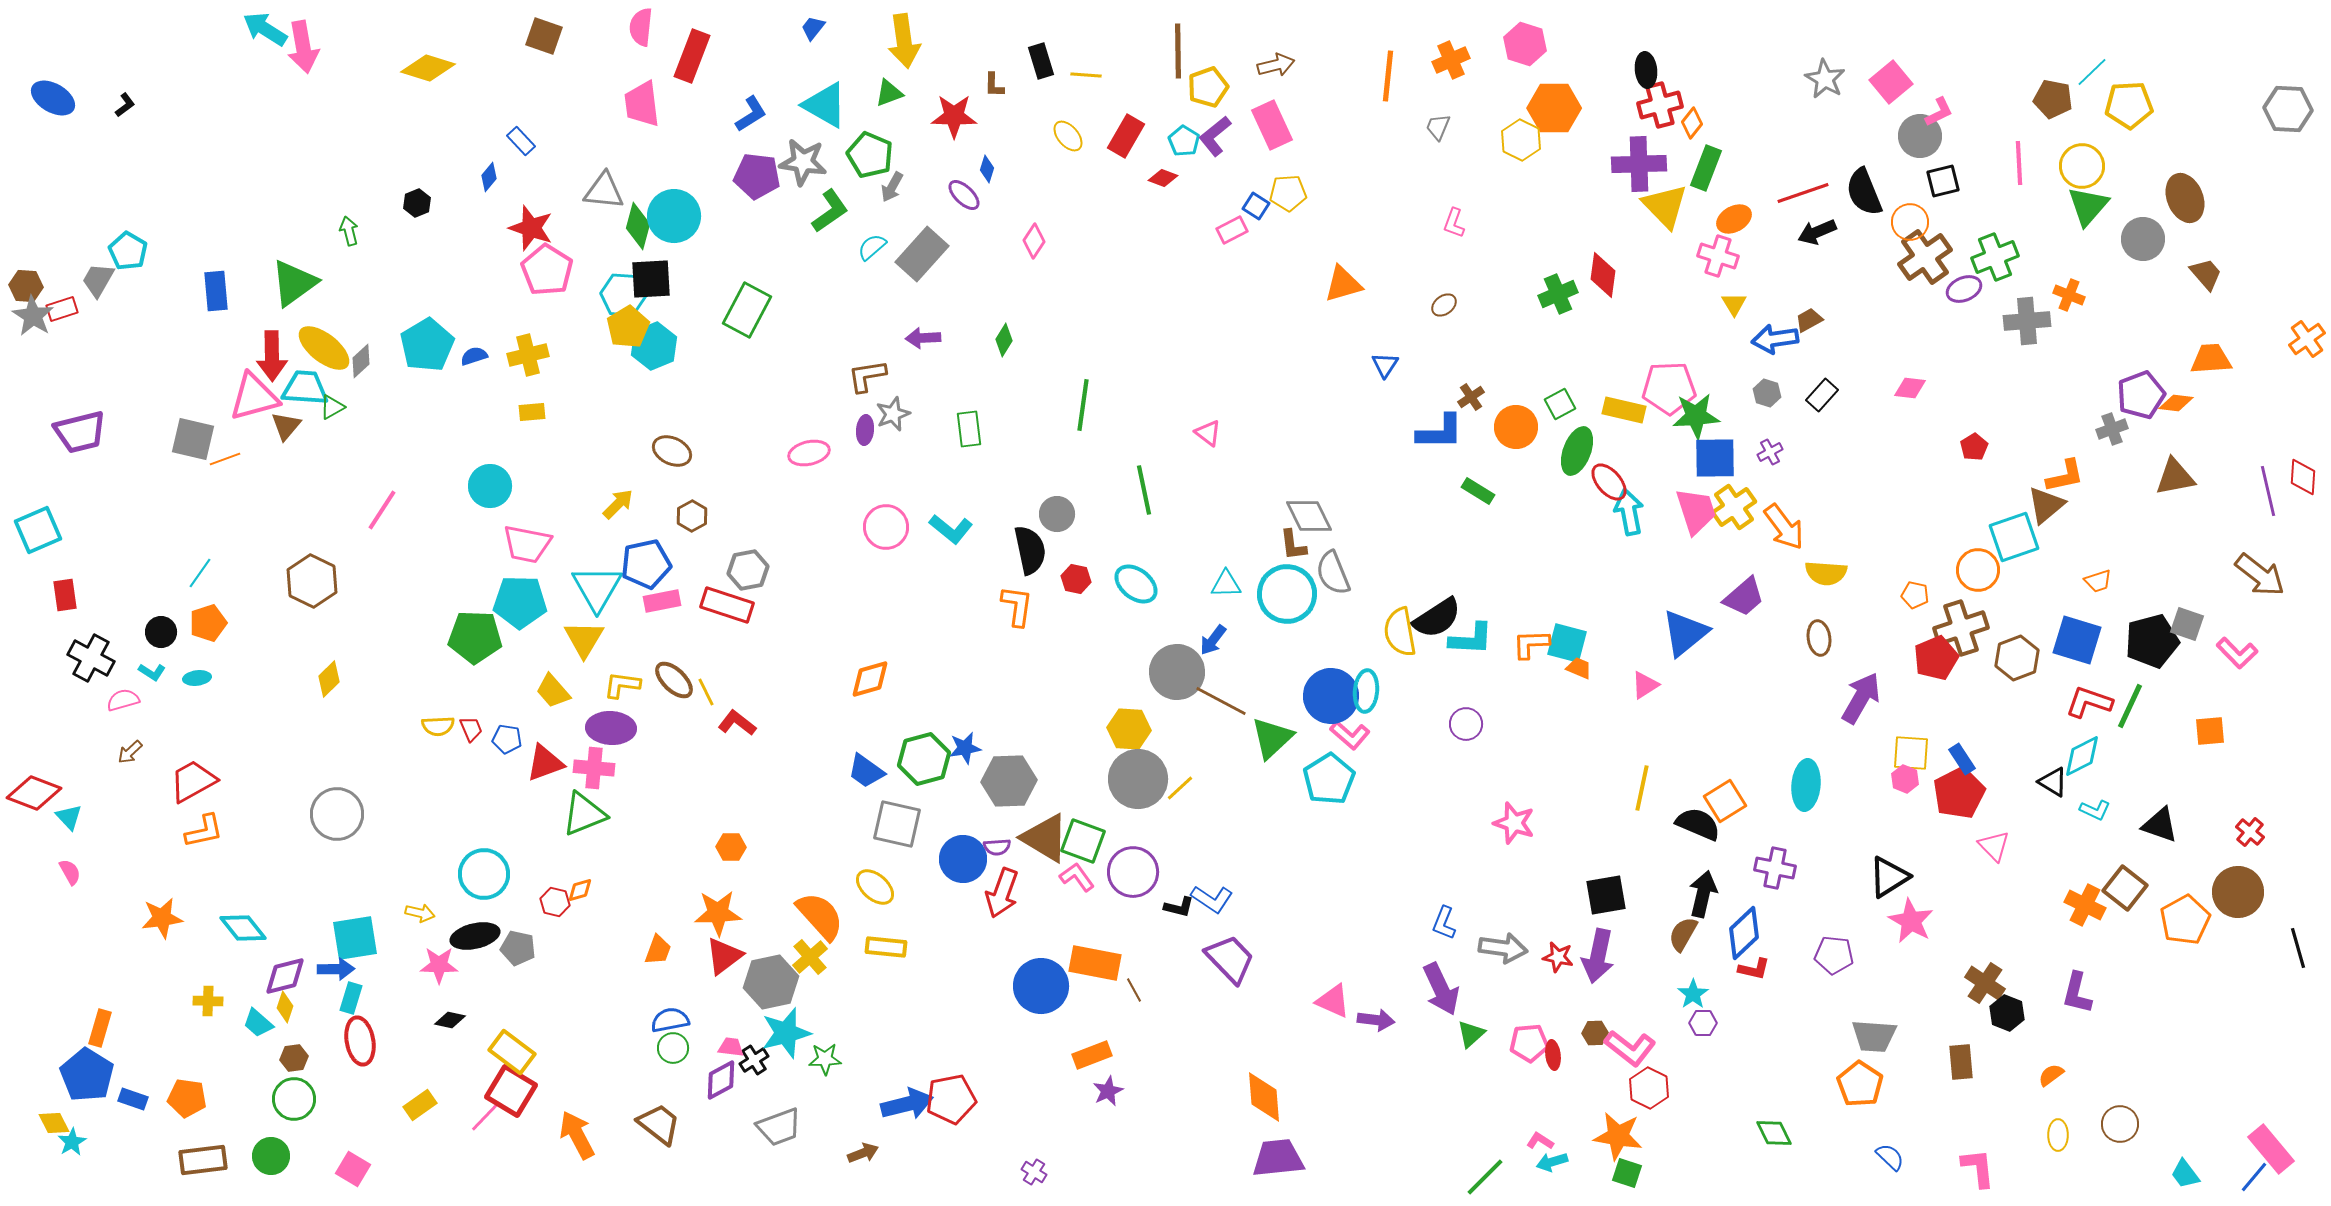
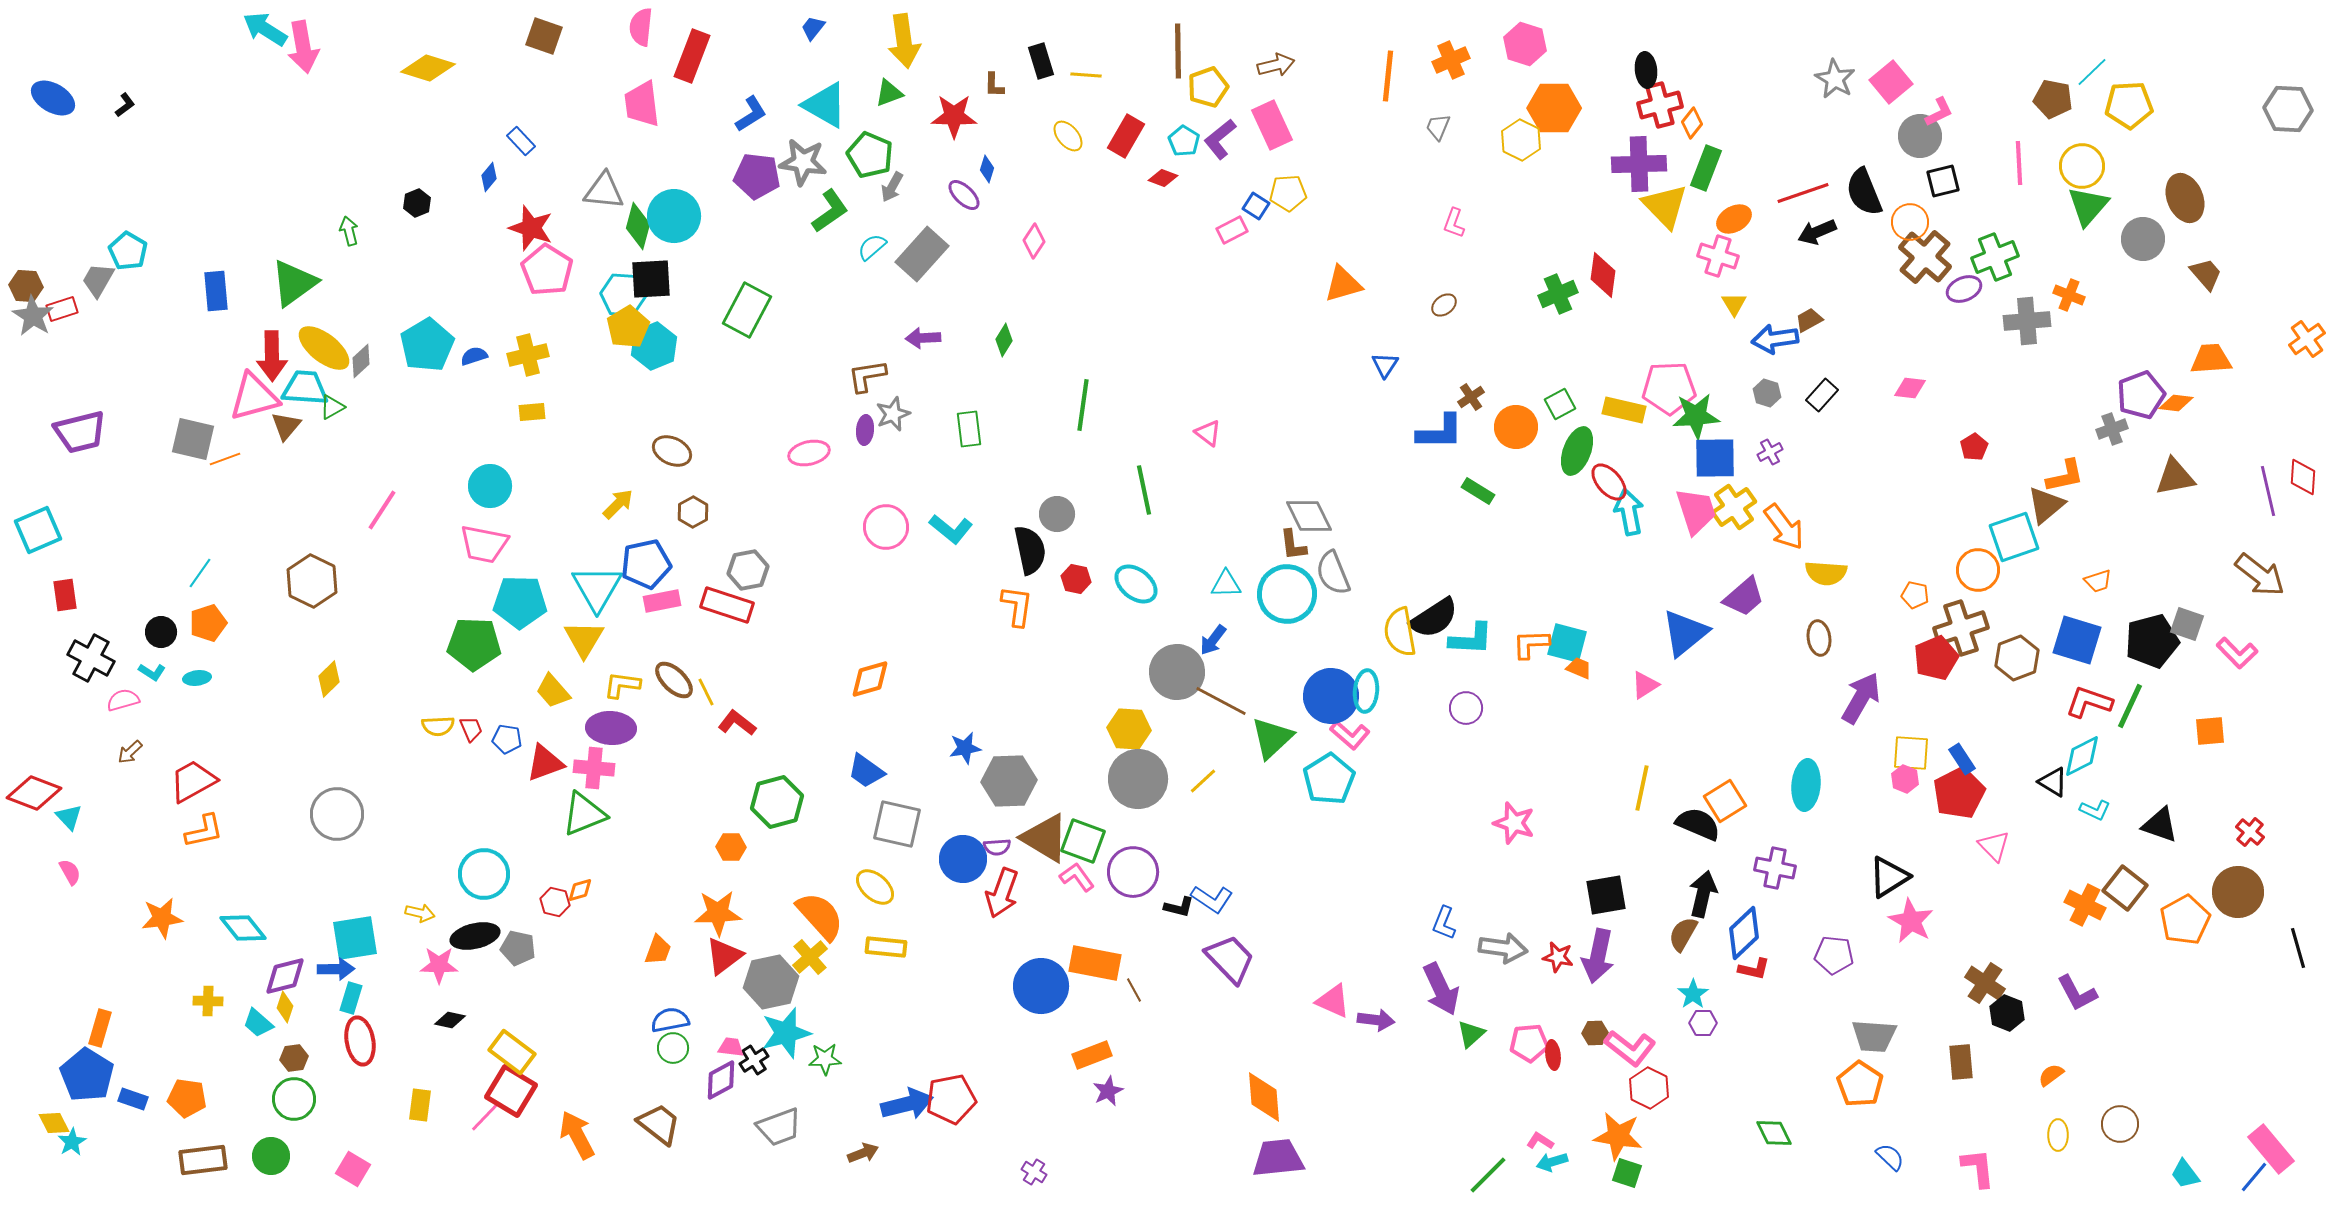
gray star at (1825, 79): moved 10 px right
purple L-shape at (1215, 136): moved 5 px right, 3 px down
brown cross at (1925, 257): rotated 14 degrees counterclockwise
brown hexagon at (692, 516): moved 1 px right, 4 px up
pink trapezoid at (527, 544): moved 43 px left
black semicircle at (1437, 618): moved 3 px left
green pentagon at (475, 637): moved 1 px left, 7 px down
purple circle at (1466, 724): moved 16 px up
green hexagon at (924, 759): moved 147 px left, 43 px down
yellow line at (1180, 788): moved 23 px right, 7 px up
purple L-shape at (2077, 993): rotated 42 degrees counterclockwise
yellow rectangle at (420, 1105): rotated 48 degrees counterclockwise
green line at (1485, 1177): moved 3 px right, 2 px up
